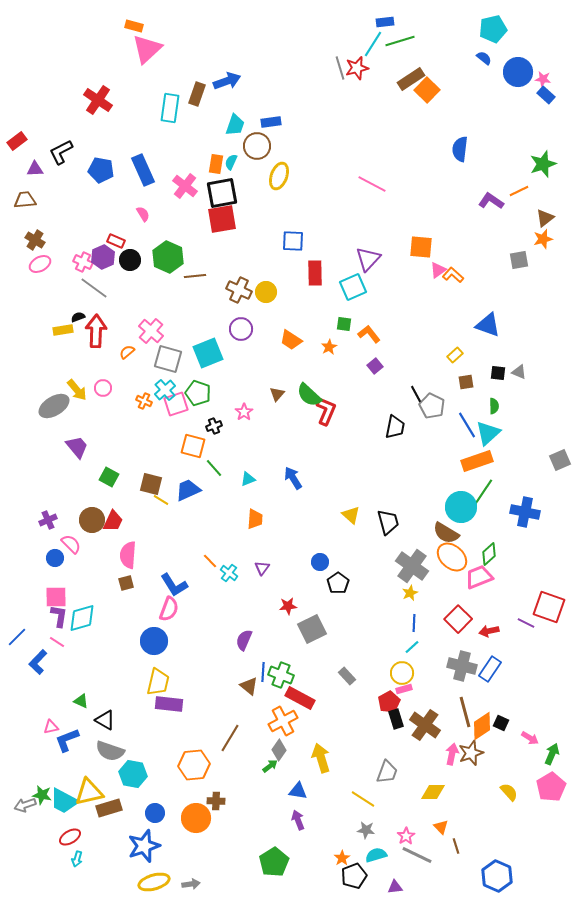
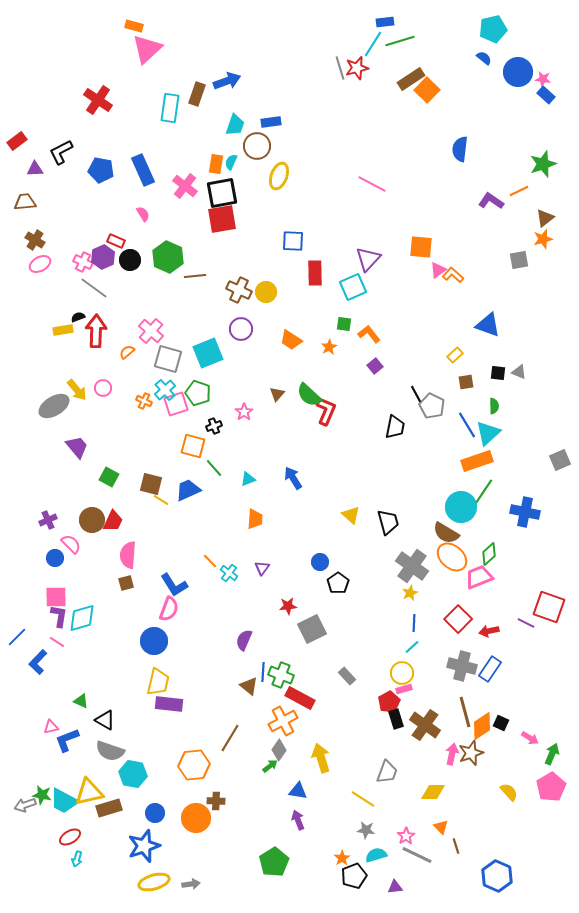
brown trapezoid at (25, 200): moved 2 px down
